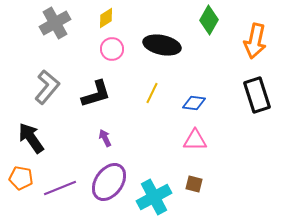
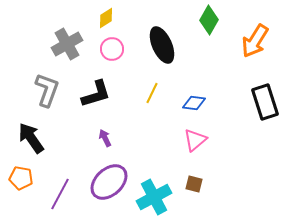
gray cross: moved 12 px right, 21 px down
orange arrow: rotated 20 degrees clockwise
black ellipse: rotated 54 degrees clockwise
gray L-shape: moved 3 px down; rotated 20 degrees counterclockwise
black rectangle: moved 8 px right, 7 px down
pink triangle: rotated 40 degrees counterclockwise
purple ellipse: rotated 12 degrees clockwise
purple line: moved 6 px down; rotated 40 degrees counterclockwise
